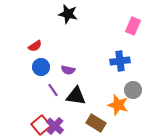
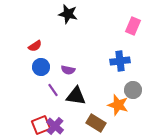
red square: rotated 18 degrees clockwise
